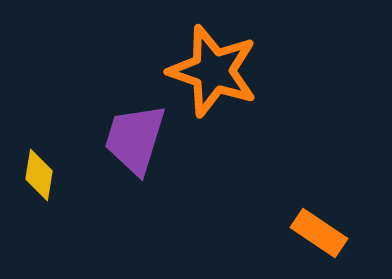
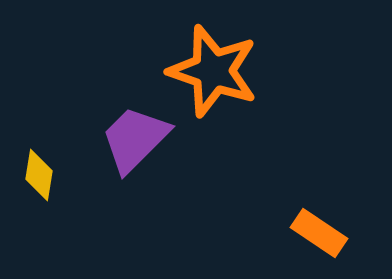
purple trapezoid: rotated 28 degrees clockwise
